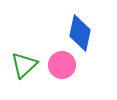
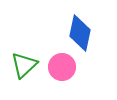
pink circle: moved 2 px down
